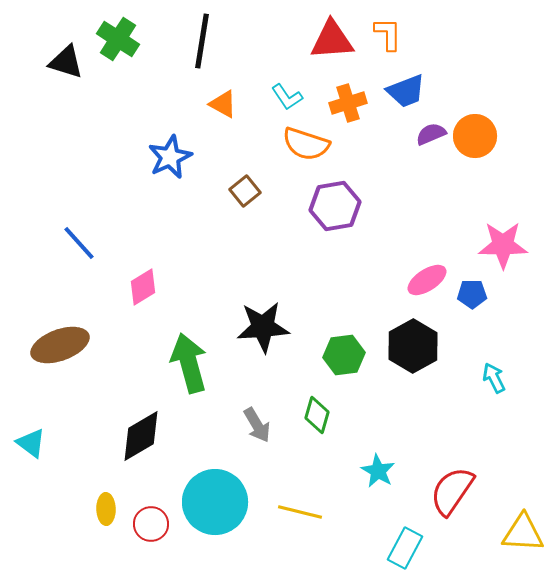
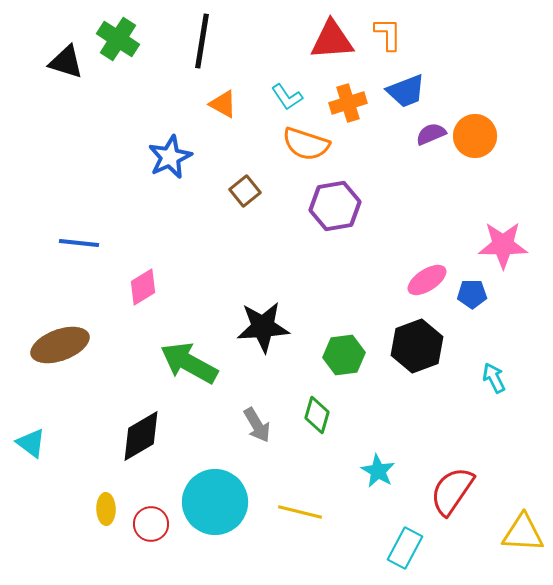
blue line: rotated 42 degrees counterclockwise
black hexagon: moved 4 px right; rotated 9 degrees clockwise
green arrow: rotated 46 degrees counterclockwise
